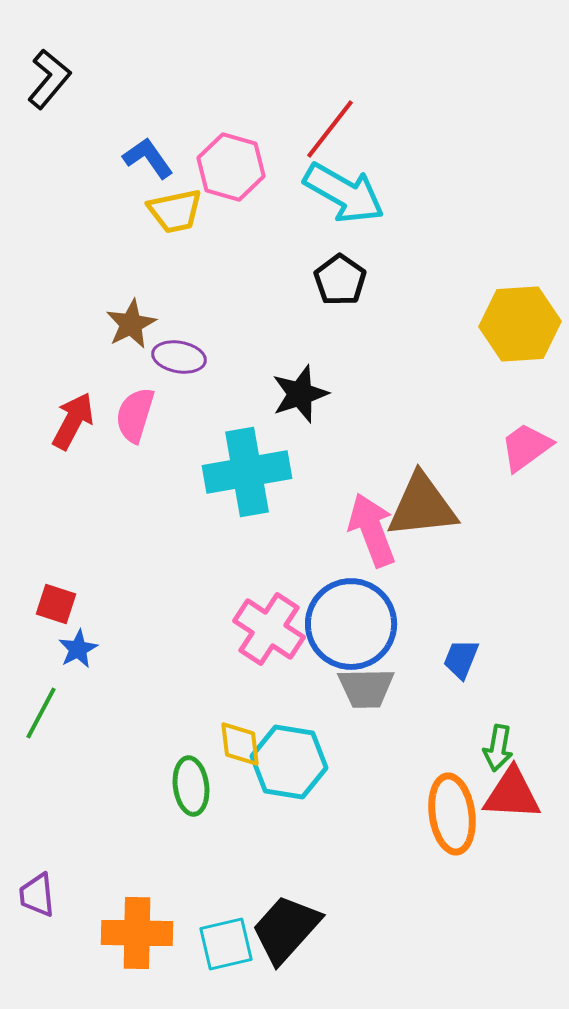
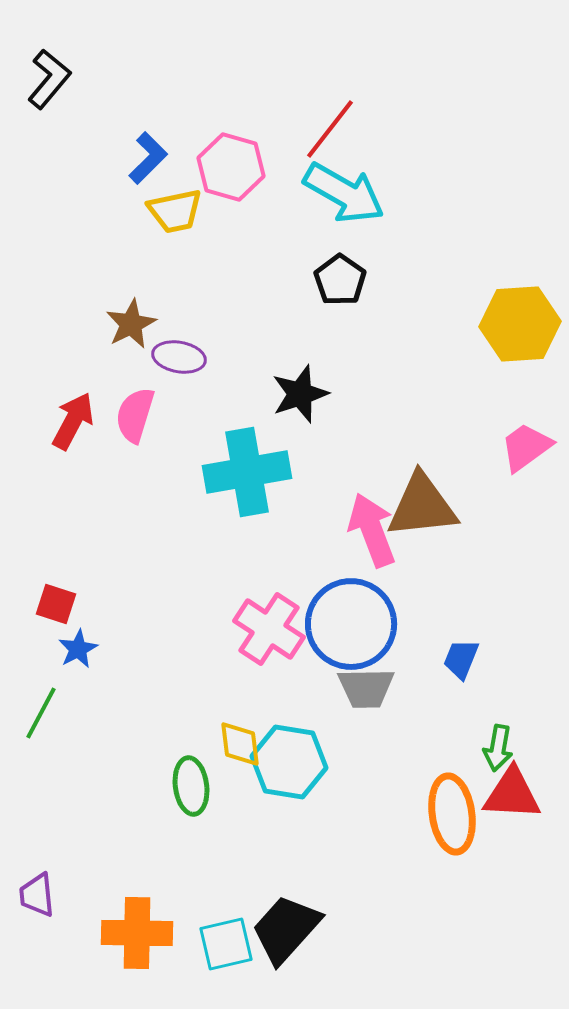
blue L-shape: rotated 80 degrees clockwise
